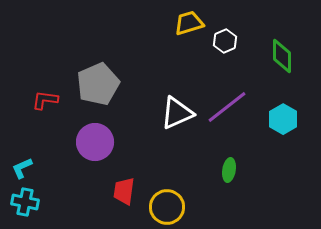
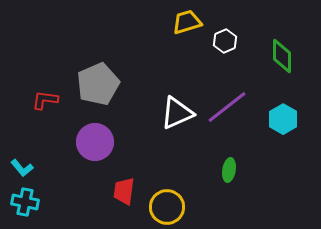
yellow trapezoid: moved 2 px left, 1 px up
cyan L-shape: rotated 105 degrees counterclockwise
